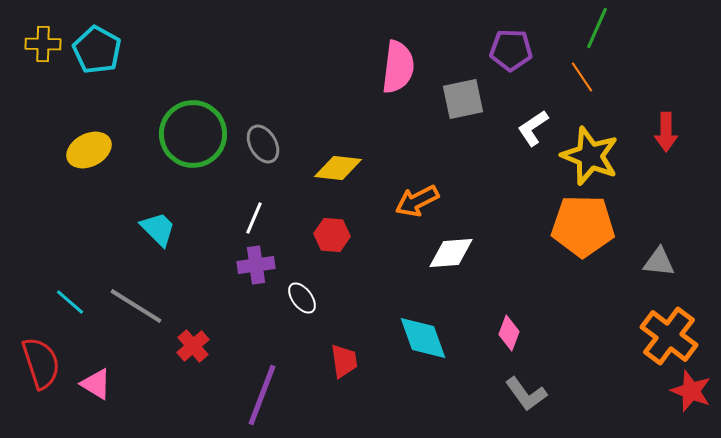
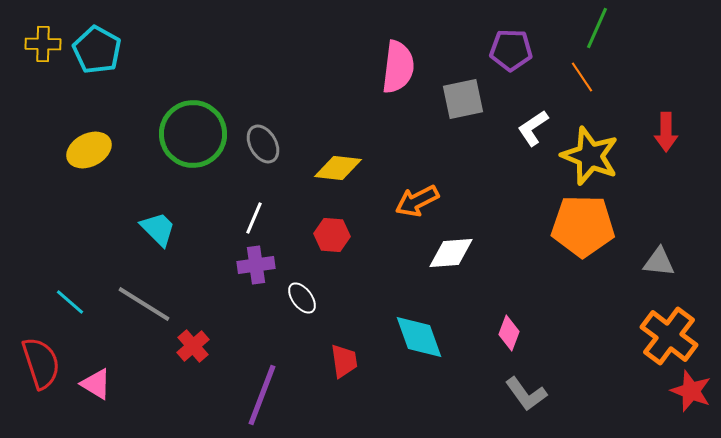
gray line: moved 8 px right, 2 px up
cyan diamond: moved 4 px left, 1 px up
